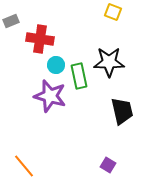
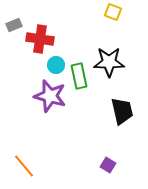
gray rectangle: moved 3 px right, 4 px down
